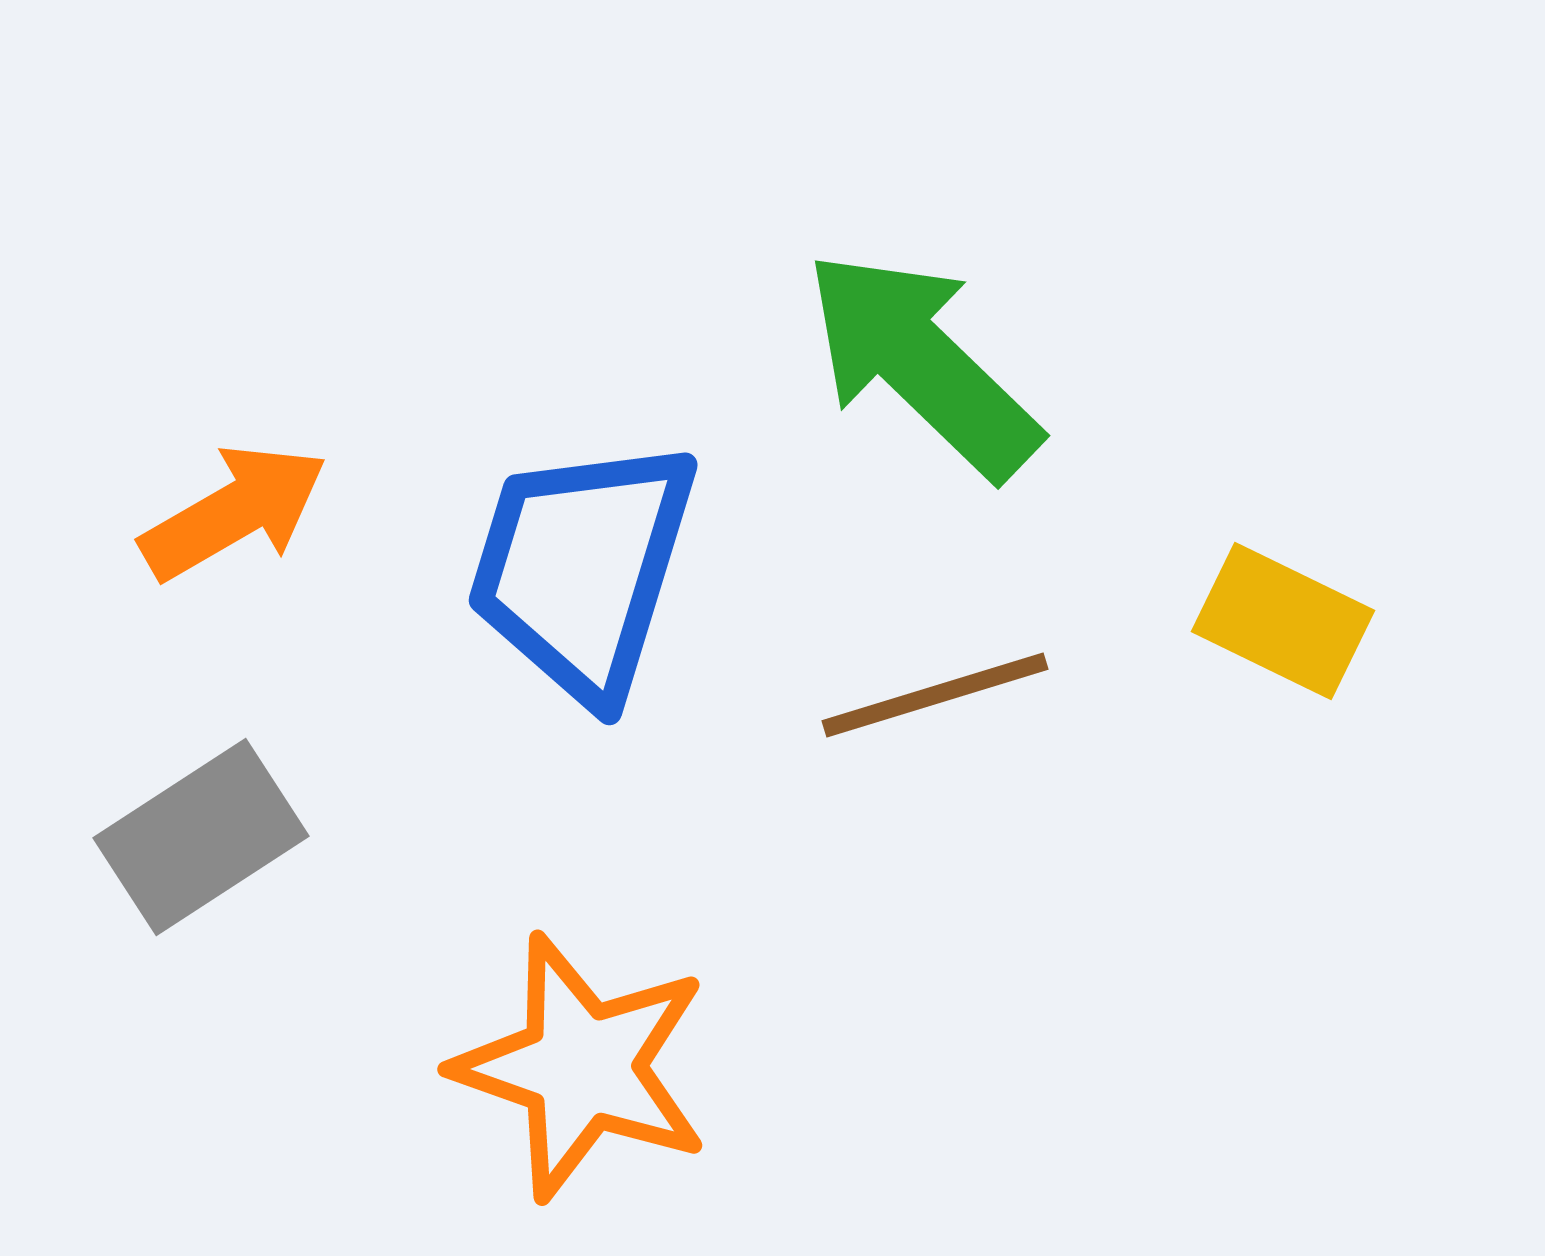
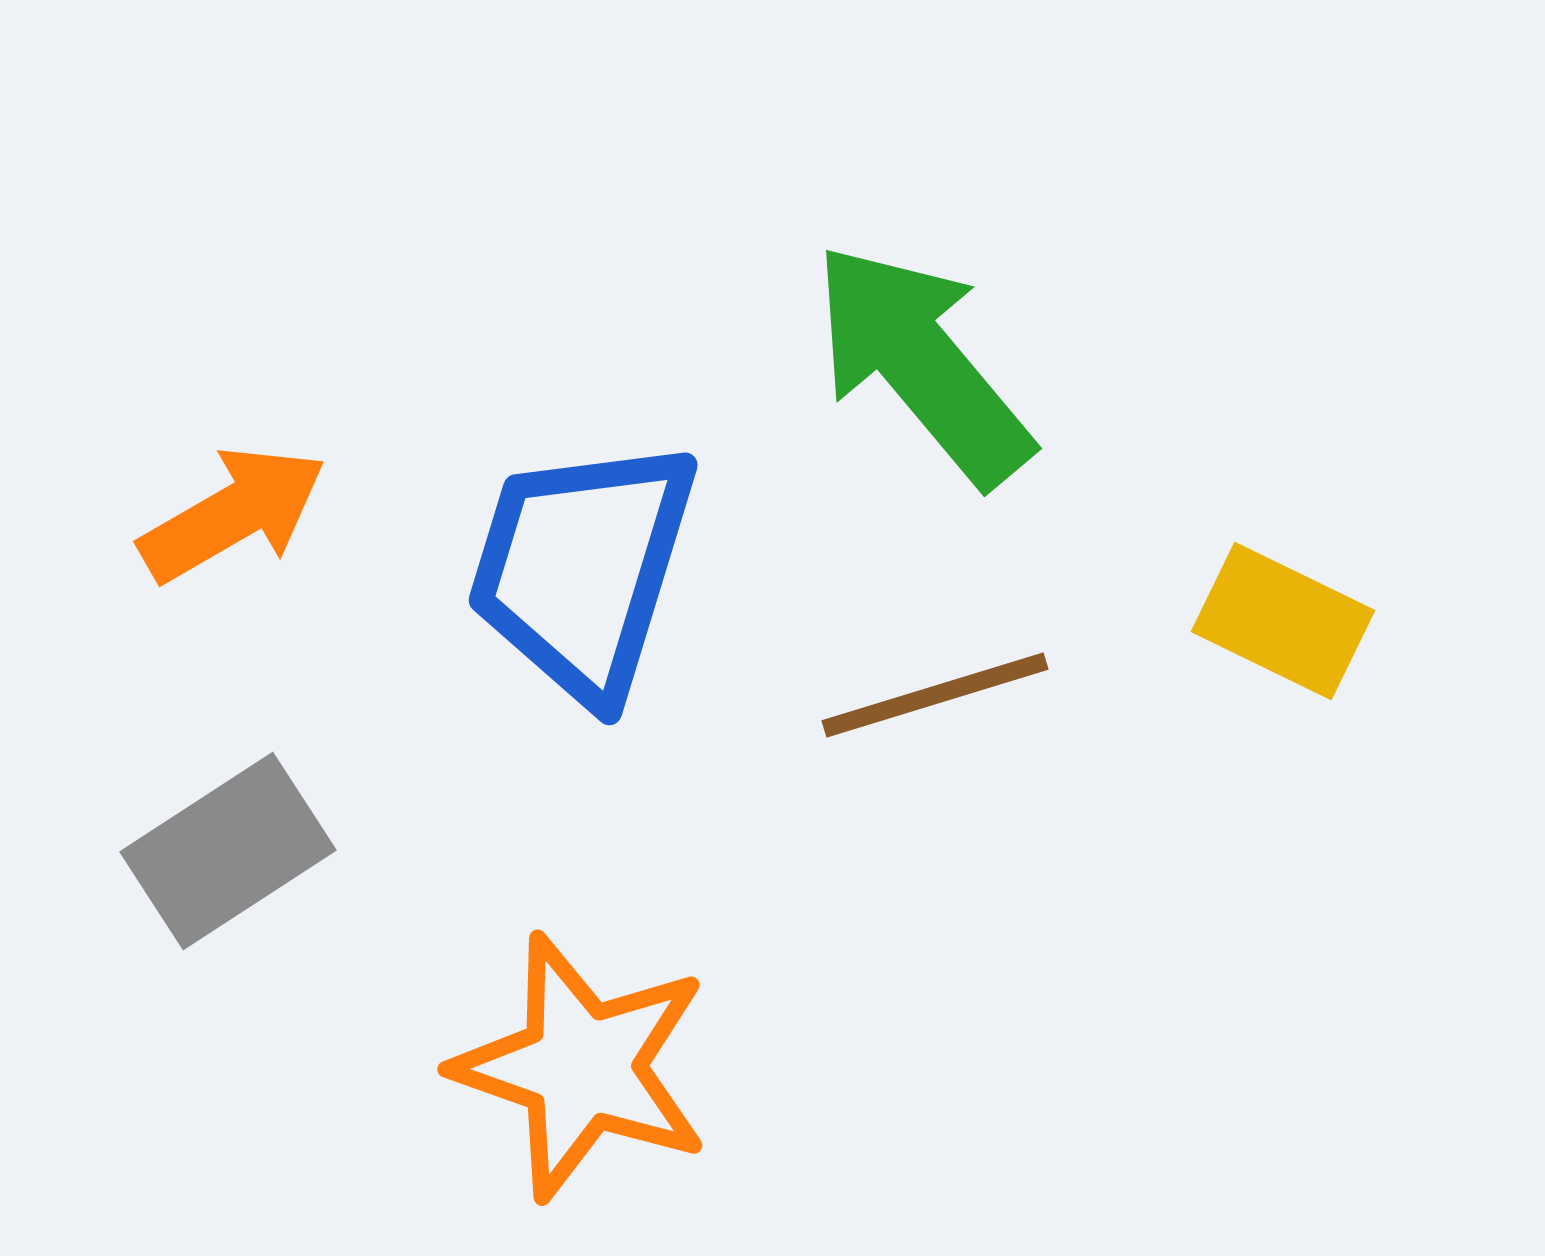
green arrow: rotated 6 degrees clockwise
orange arrow: moved 1 px left, 2 px down
gray rectangle: moved 27 px right, 14 px down
